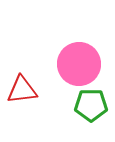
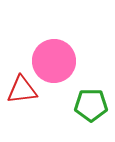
pink circle: moved 25 px left, 3 px up
